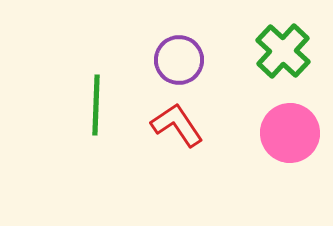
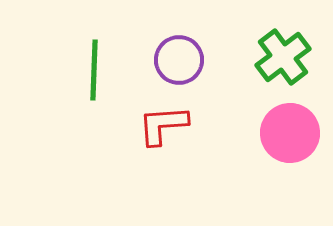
green cross: moved 6 px down; rotated 10 degrees clockwise
green line: moved 2 px left, 35 px up
red L-shape: moved 14 px left; rotated 60 degrees counterclockwise
